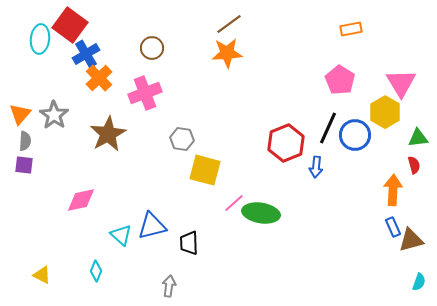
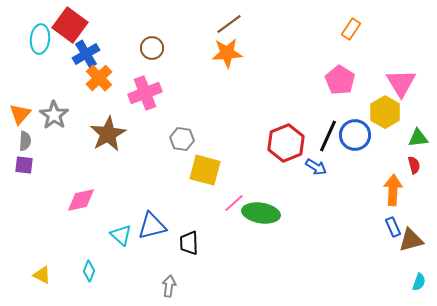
orange rectangle: rotated 45 degrees counterclockwise
black line: moved 8 px down
blue arrow: rotated 65 degrees counterclockwise
cyan diamond: moved 7 px left
